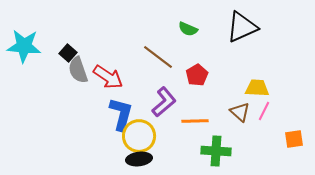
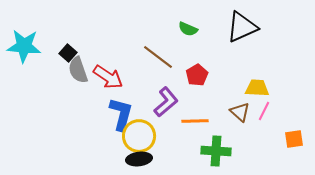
purple L-shape: moved 2 px right
